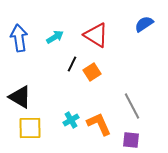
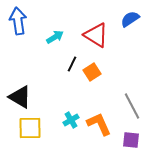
blue semicircle: moved 14 px left, 5 px up
blue arrow: moved 1 px left, 17 px up
